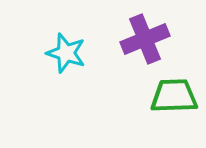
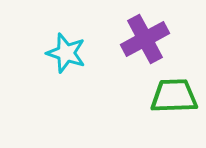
purple cross: rotated 6 degrees counterclockwise
